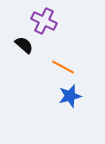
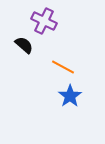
blue star: rotated 20 degrees counterclockwise
